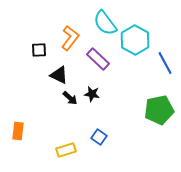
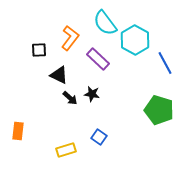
green pentagon: rotated 28 degrees clockwise
